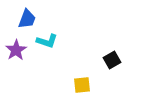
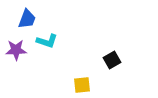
purple star: rotated 30 degrees clockwise
